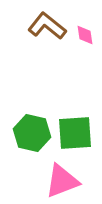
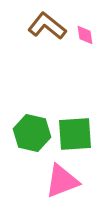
green square: moved 1 px down
